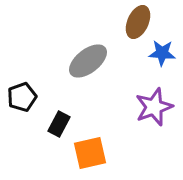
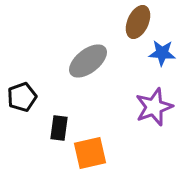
black rectangle: moved 4 px down; rotated 20 degrees counterclockwise
